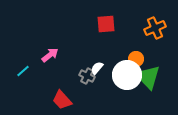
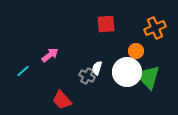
orange circle: moved 8 px up
white semicircle: rotated 24 degrees counterclockwise
white circle: moved 3 px up
